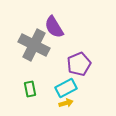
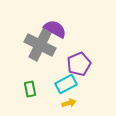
purple semicircle: moved 1 px right, 2 px down; rotated 150 degrees clockwise
gray cross: moved 6 px right
cyan rectangle: moved 4 px up
yellow arrow: moved 3 px right
